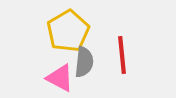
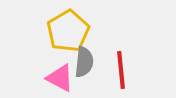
red line: moved 1 px left, 15 px down
